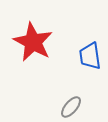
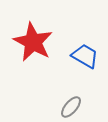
blue trapezoid: moved 5 px left; rotated 128 degrees clockwise
